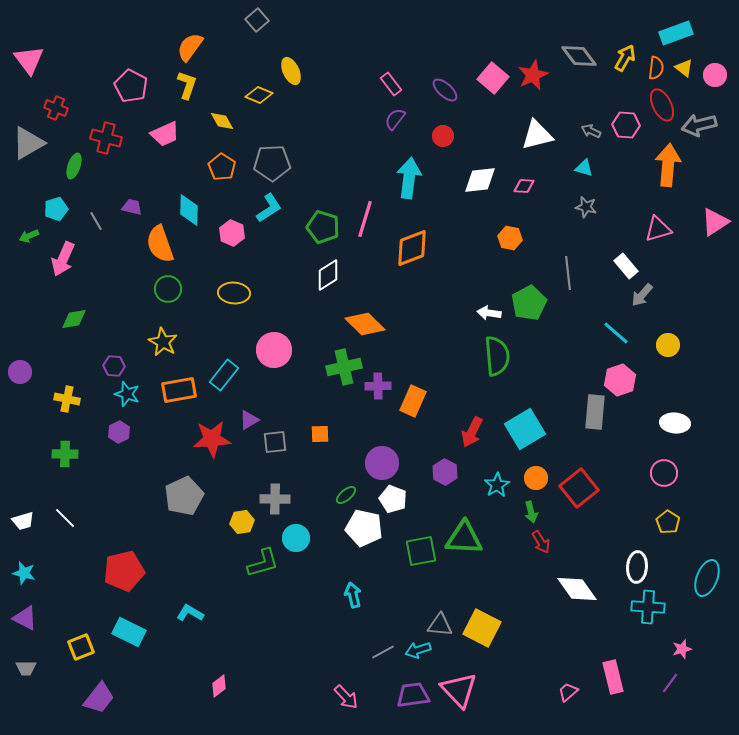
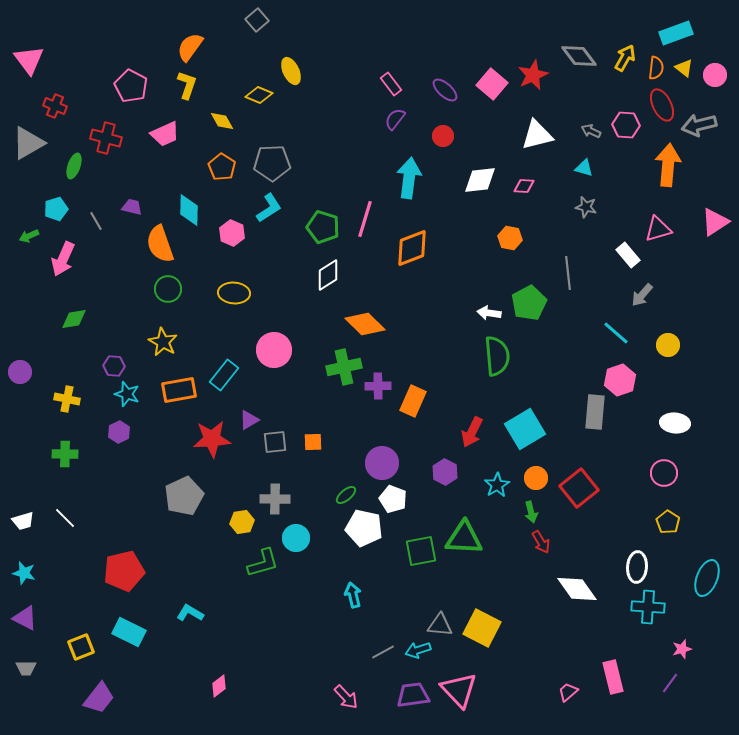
pink square at (493, 78): moved 1 px left, 6 px down
red cross at (56, 108): moved 1 px left, 2 px up
white rectangle at (626, 266): moved 2 px right, 11 px up
orange square at (320, 434): moved 7 px left, 8 px down
